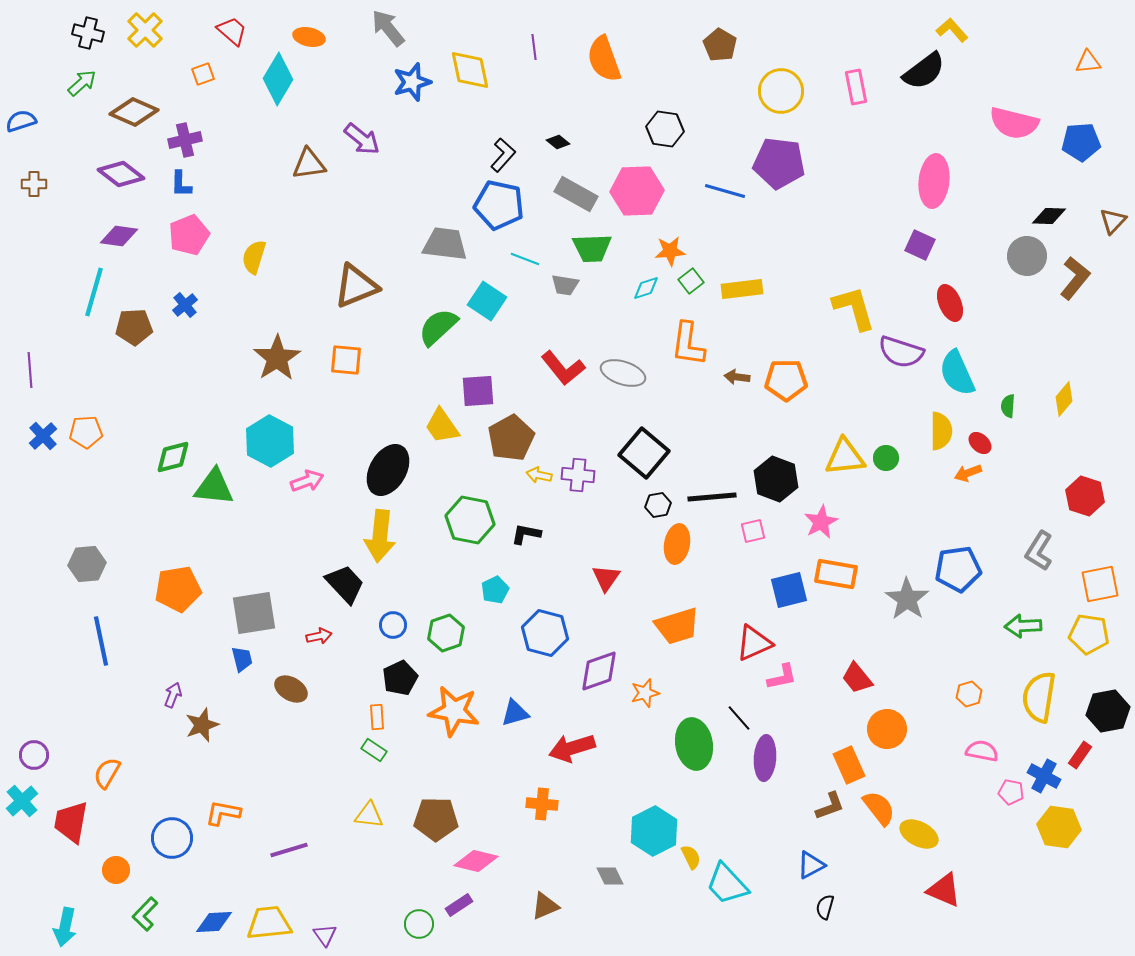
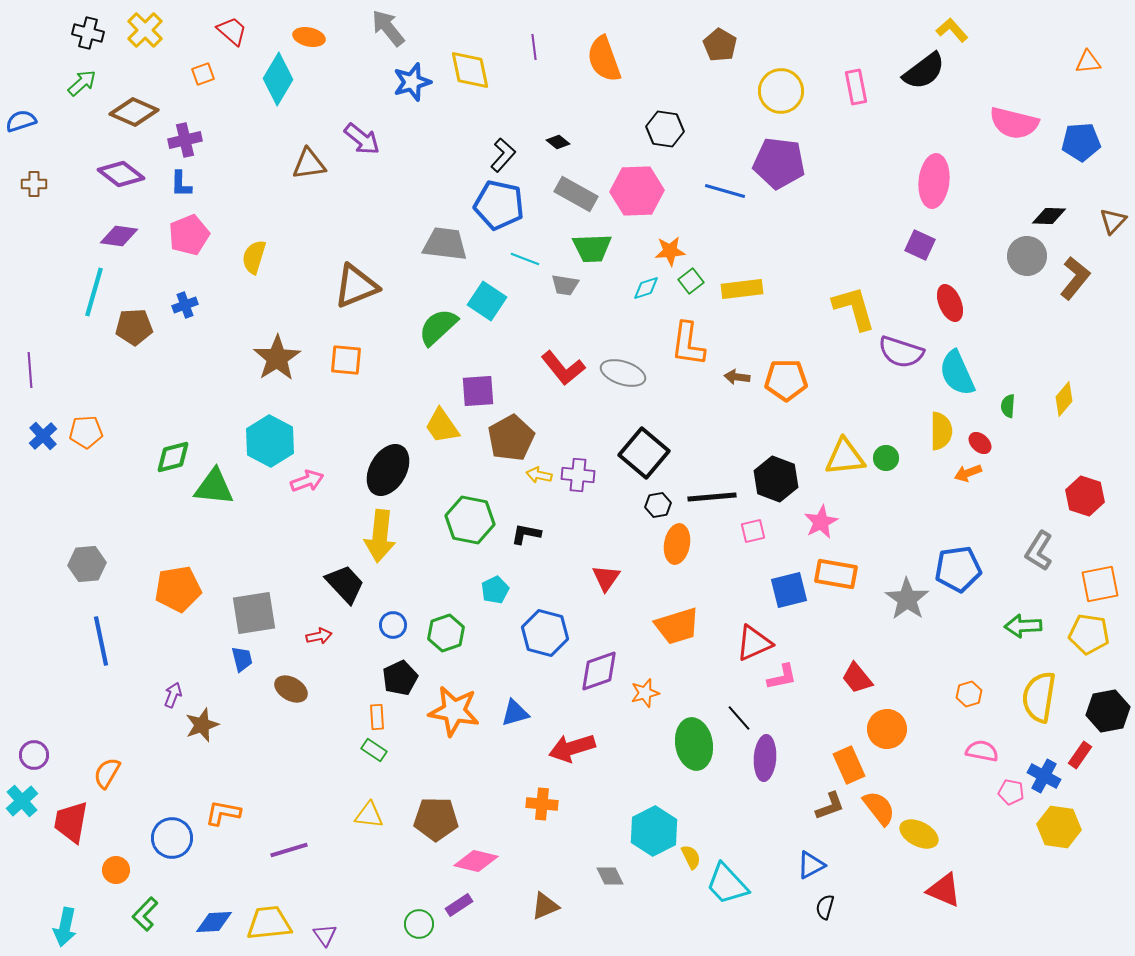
blue cross at (185, 305): rotated 20 degrees clockwise
